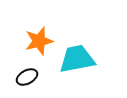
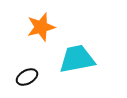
orange star: moved 2 px right, 14 px up
